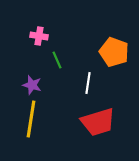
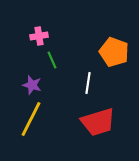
pink cross: rotated 18 degrees counterclockwise
green line: moved 5 px left
yellow line: rotated 18 degrees clockwise
